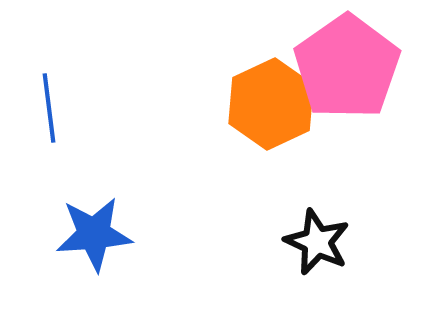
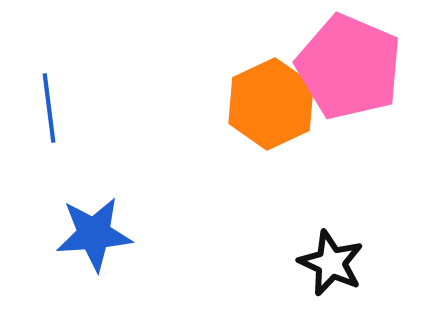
pink pentagon: moved 2 px right; rotated 14 degrees counterclockwise
black star: moved 14 px right, 21 px down
